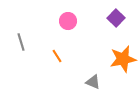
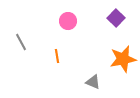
gray line: rotated 12 degrees counterclockwise
orange line: rotated 24 degrees clockwise
